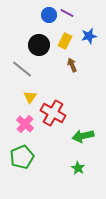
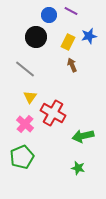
purple line: moved 4 px right, 2 px up
yellow rectangle: moved 3 px right, 1 px down
black circle: moved 3 px left, 8 px up
gray line: moved 3 px right
green star: rotated 16 degrees counterclockwise
